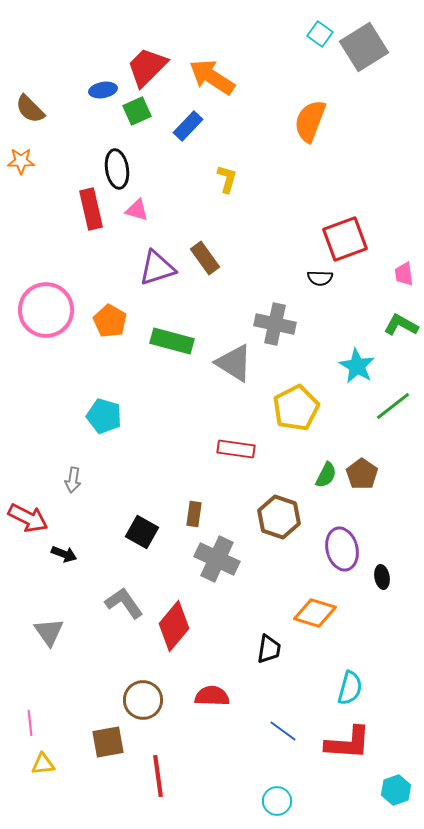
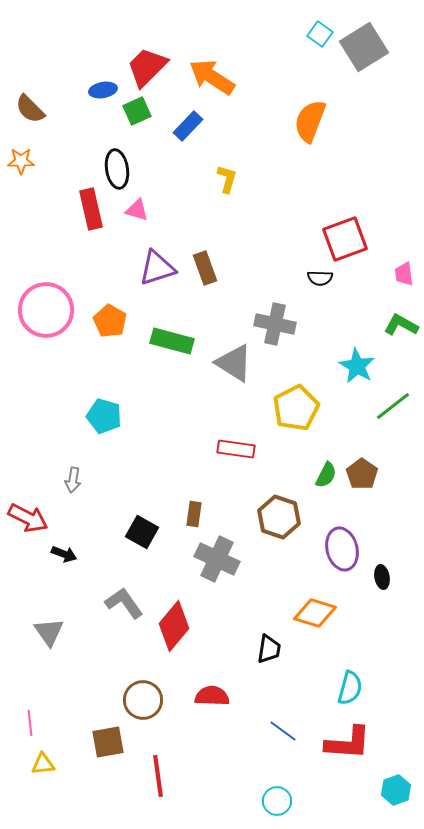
brown rectangle at (205, 258): moved 10 px down; rotated 16 degrees clockwise
